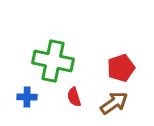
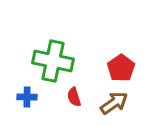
red pentagon: rotated 16 degrees counterclockwise
